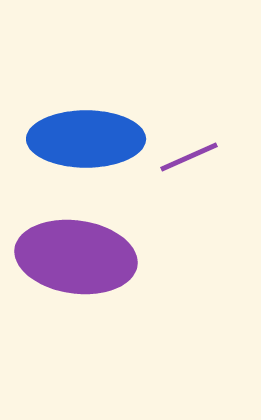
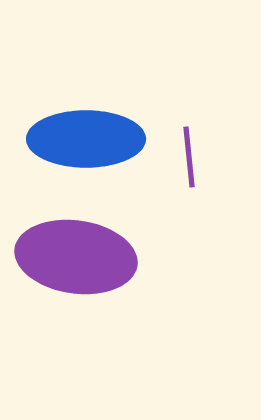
purple line: rotated 72 degrees counterclockwise
